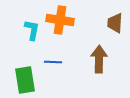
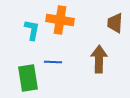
green rectangle: moved 3 px right, 2 px up
